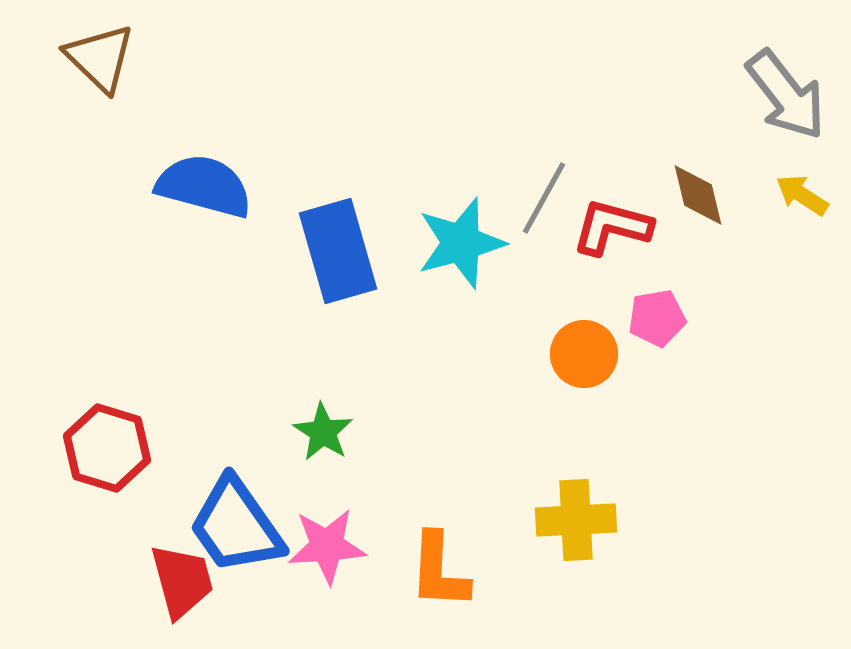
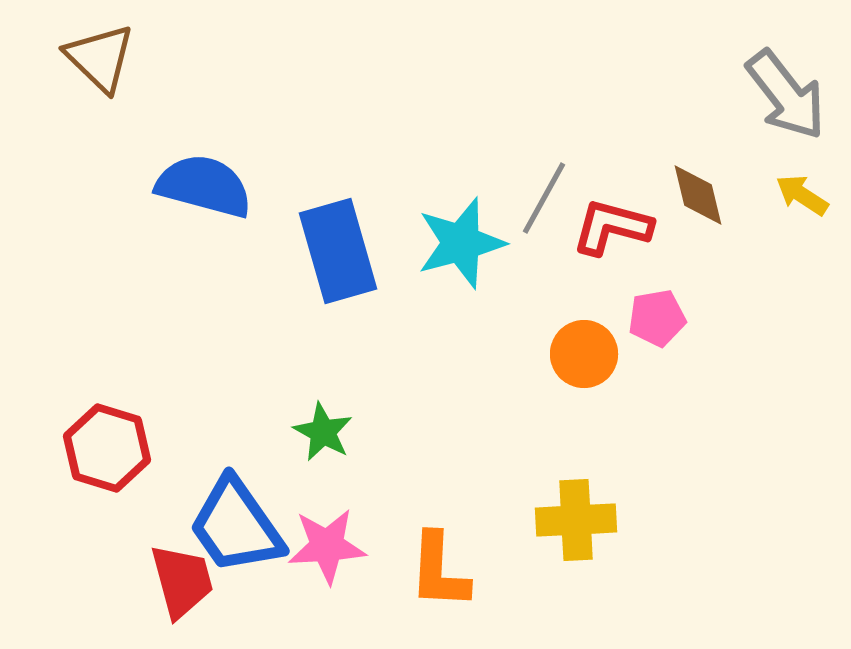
green star: rotated 4 degrees counterclockwise
